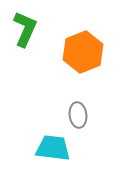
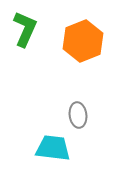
orange hexagon: moved 11 px up
